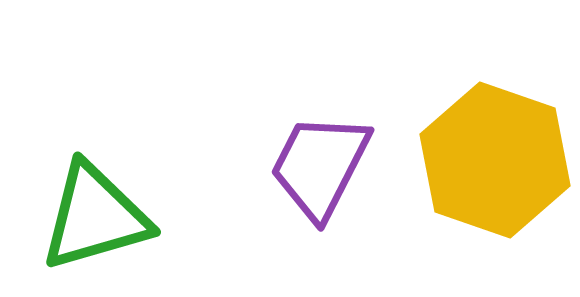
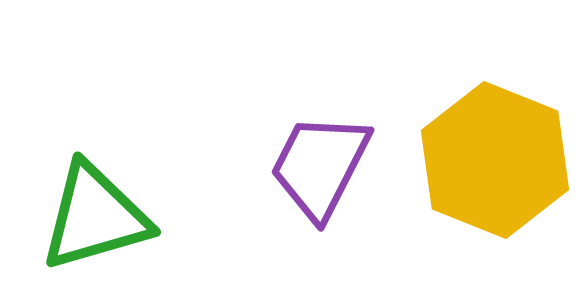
yellow hexagon: rotated 3 degrees clockwise
